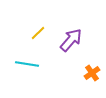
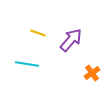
yellow line: rotated 63 degrees clockwise
